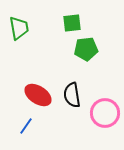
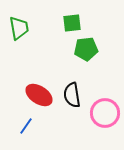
red ellipse: moved 1 px right
